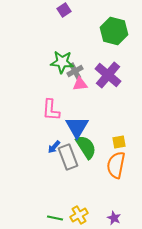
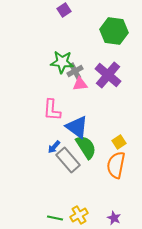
green hexagon: rotated 8 degrees counterclockwise
pink L-shape: moved 1 px right
blue triangle: rotated 25 degrees counterclockwise
yellow square: rotated 24 degrees counterclockwise
gray rectangle: moved 3 px down; rotated 20 degrees counterclockwise
